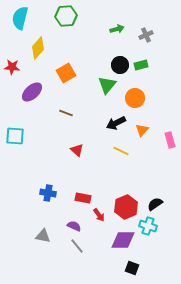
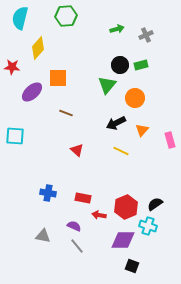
orange square: moved 8 px left, 5 px down; rotated 30 degrees clockwise
red arrow: rotated 136 degrees clockwise
black square: moved 2 px up
